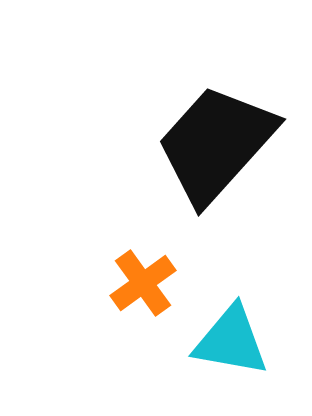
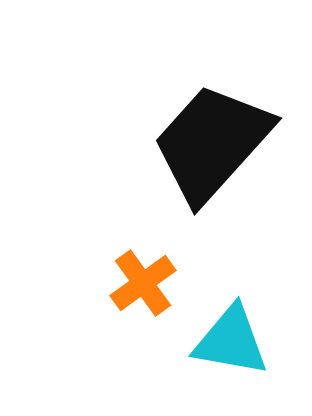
black trapezoid: moved 4 px left, 1 px up
